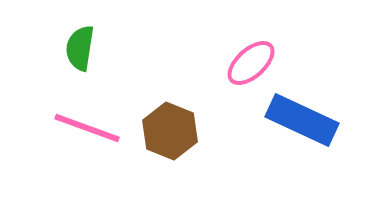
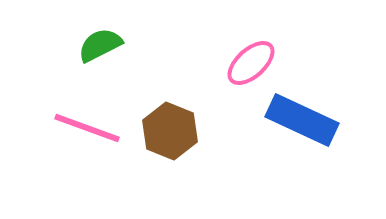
green semicircle: moved 20 px right, 3 px up; rotated 54 degrees clockwise
